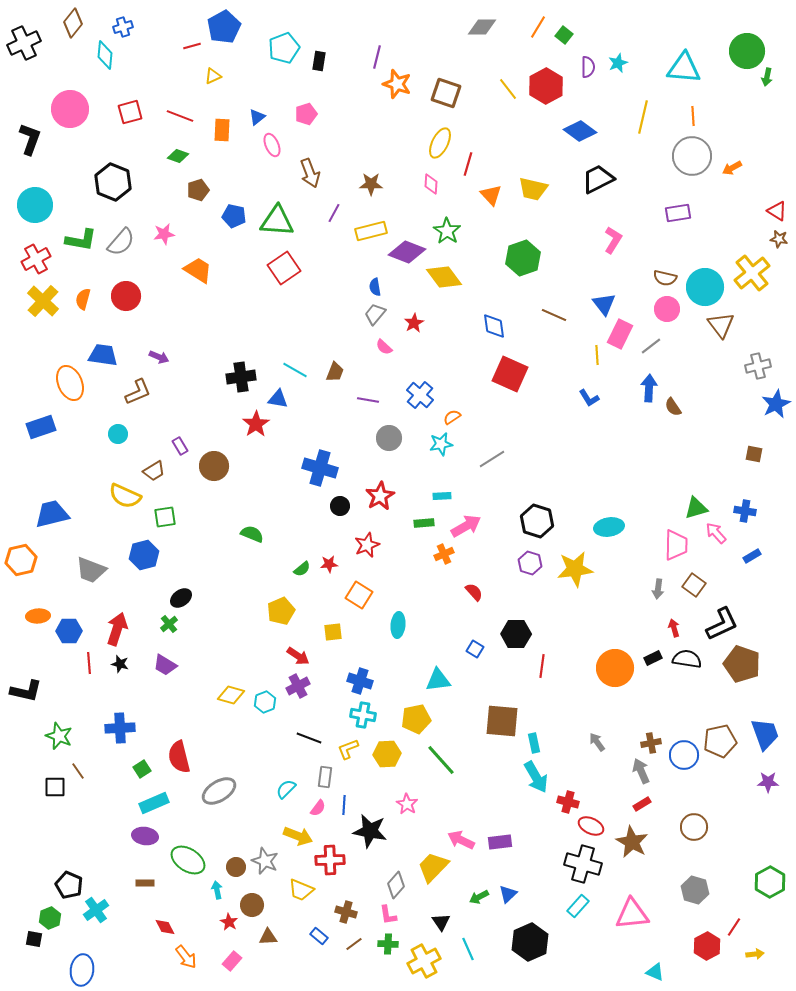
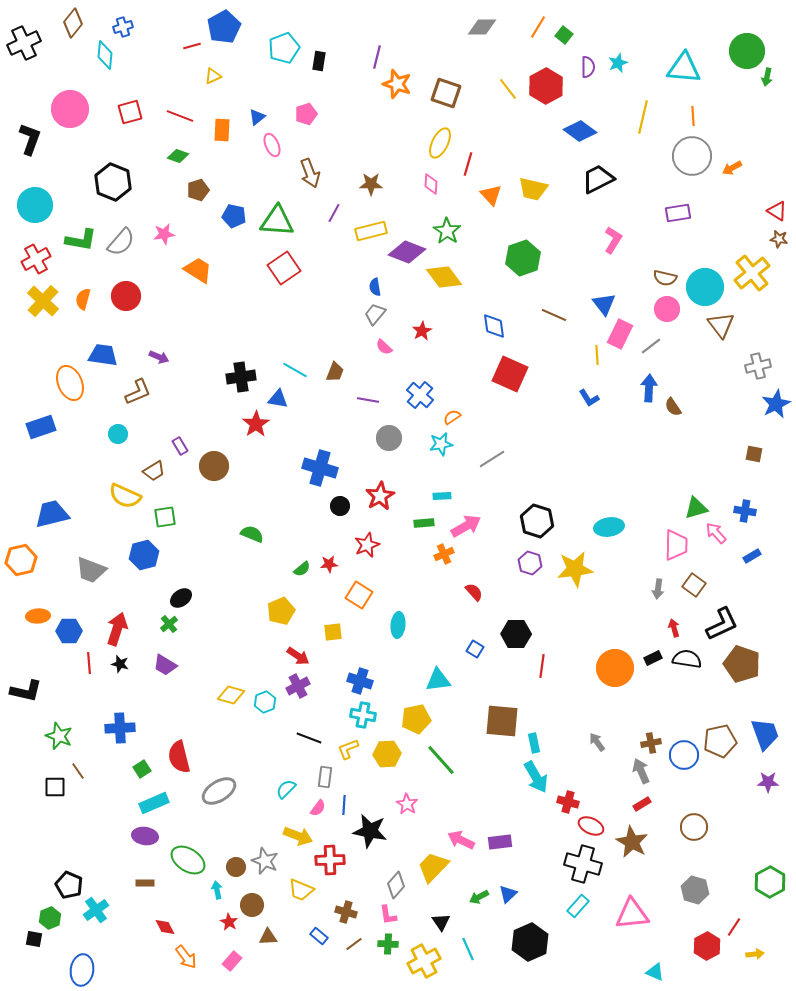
red star at (414, 323): moved 8 px right, 8 px down
